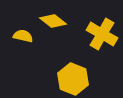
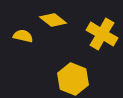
yellow diamond: moved 1 px up
